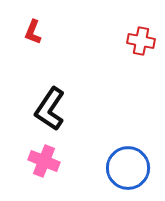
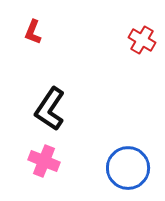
red cross: moved 1 px right, 1 px up; rotated 20 degrees clockwise
